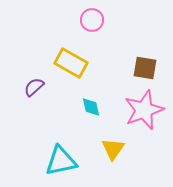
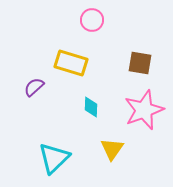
yellow rectangle: rotated 12 degrees counterclockwise
brown square: moved 5 px left, 5 px up
cyan diamond: rotated 15 degrees clockwise
yellow triangle: moved 1 px left
cyan triangle: moved 7 px left, 3 px up; rotated 32 degrees counterclockwise
